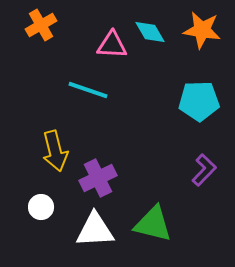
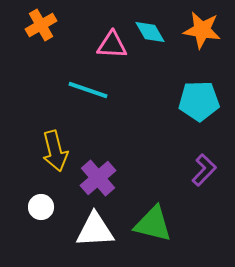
purple cross: rotated 15 degrees counterclockwise
